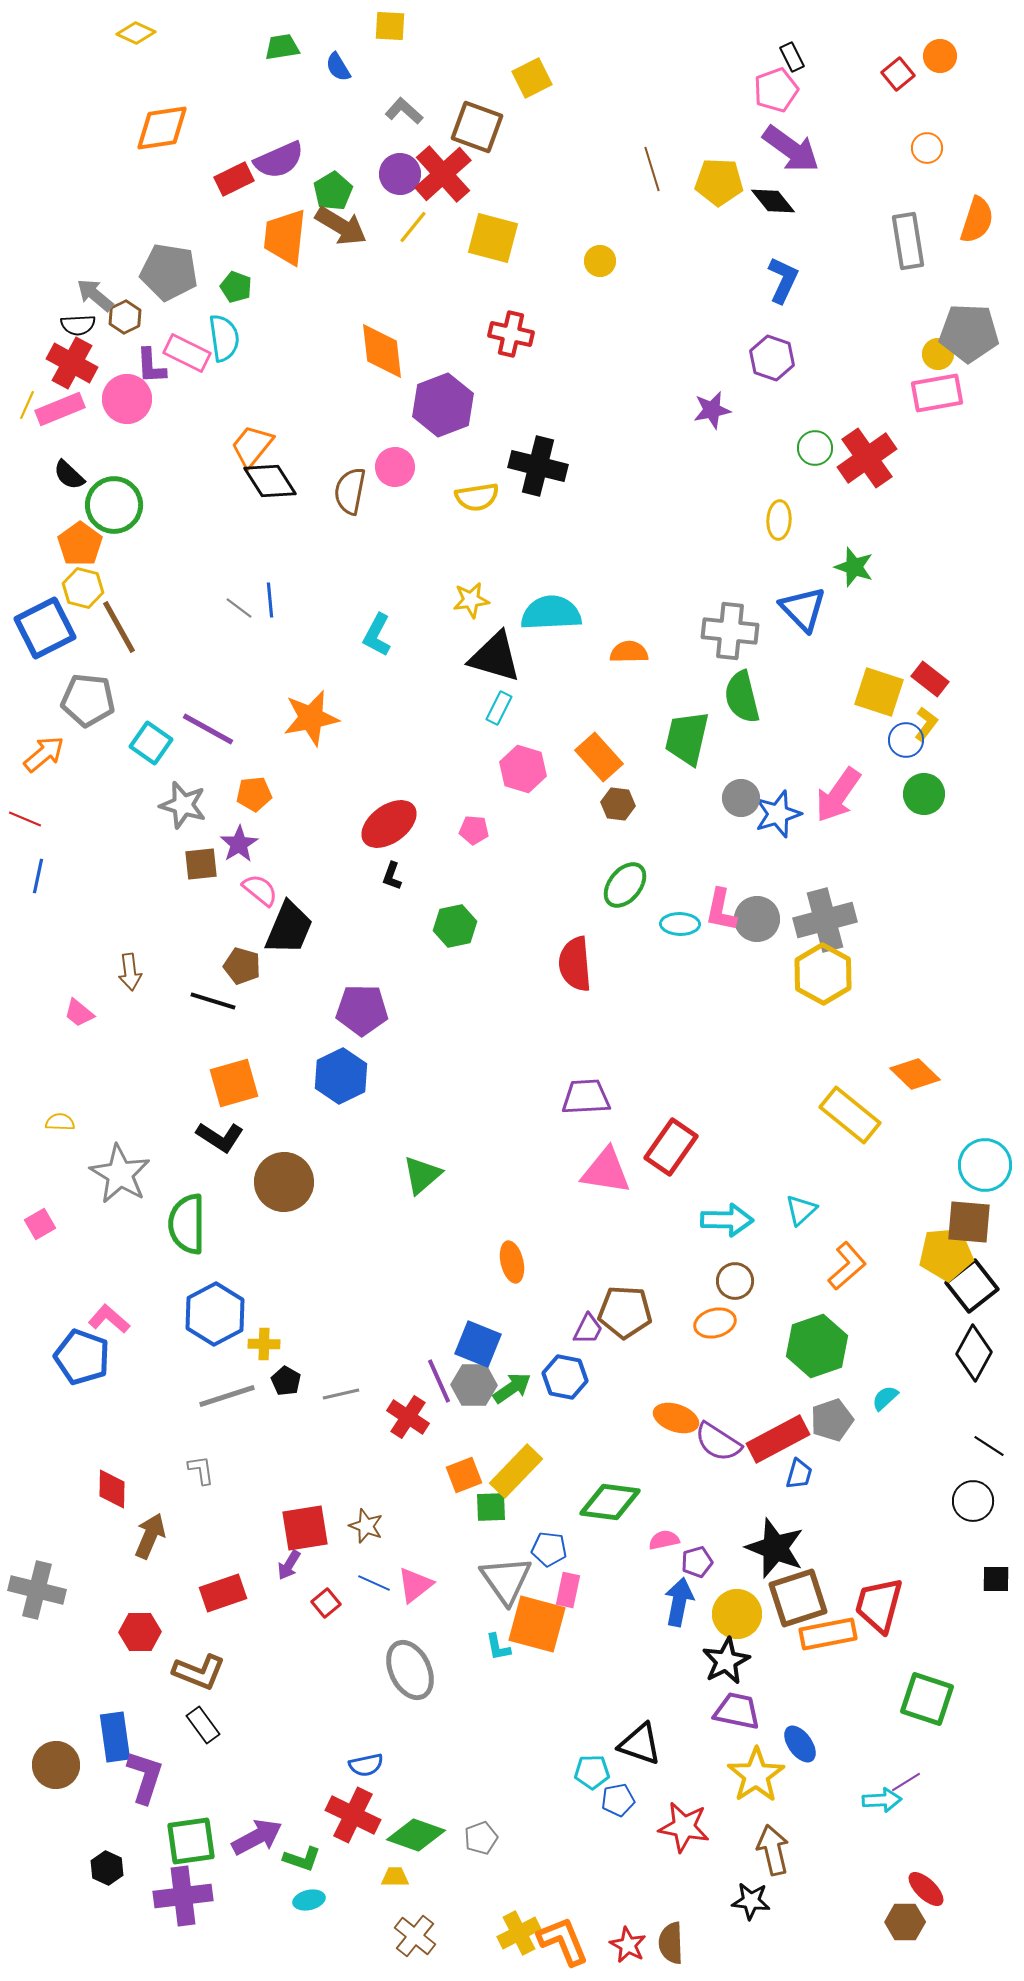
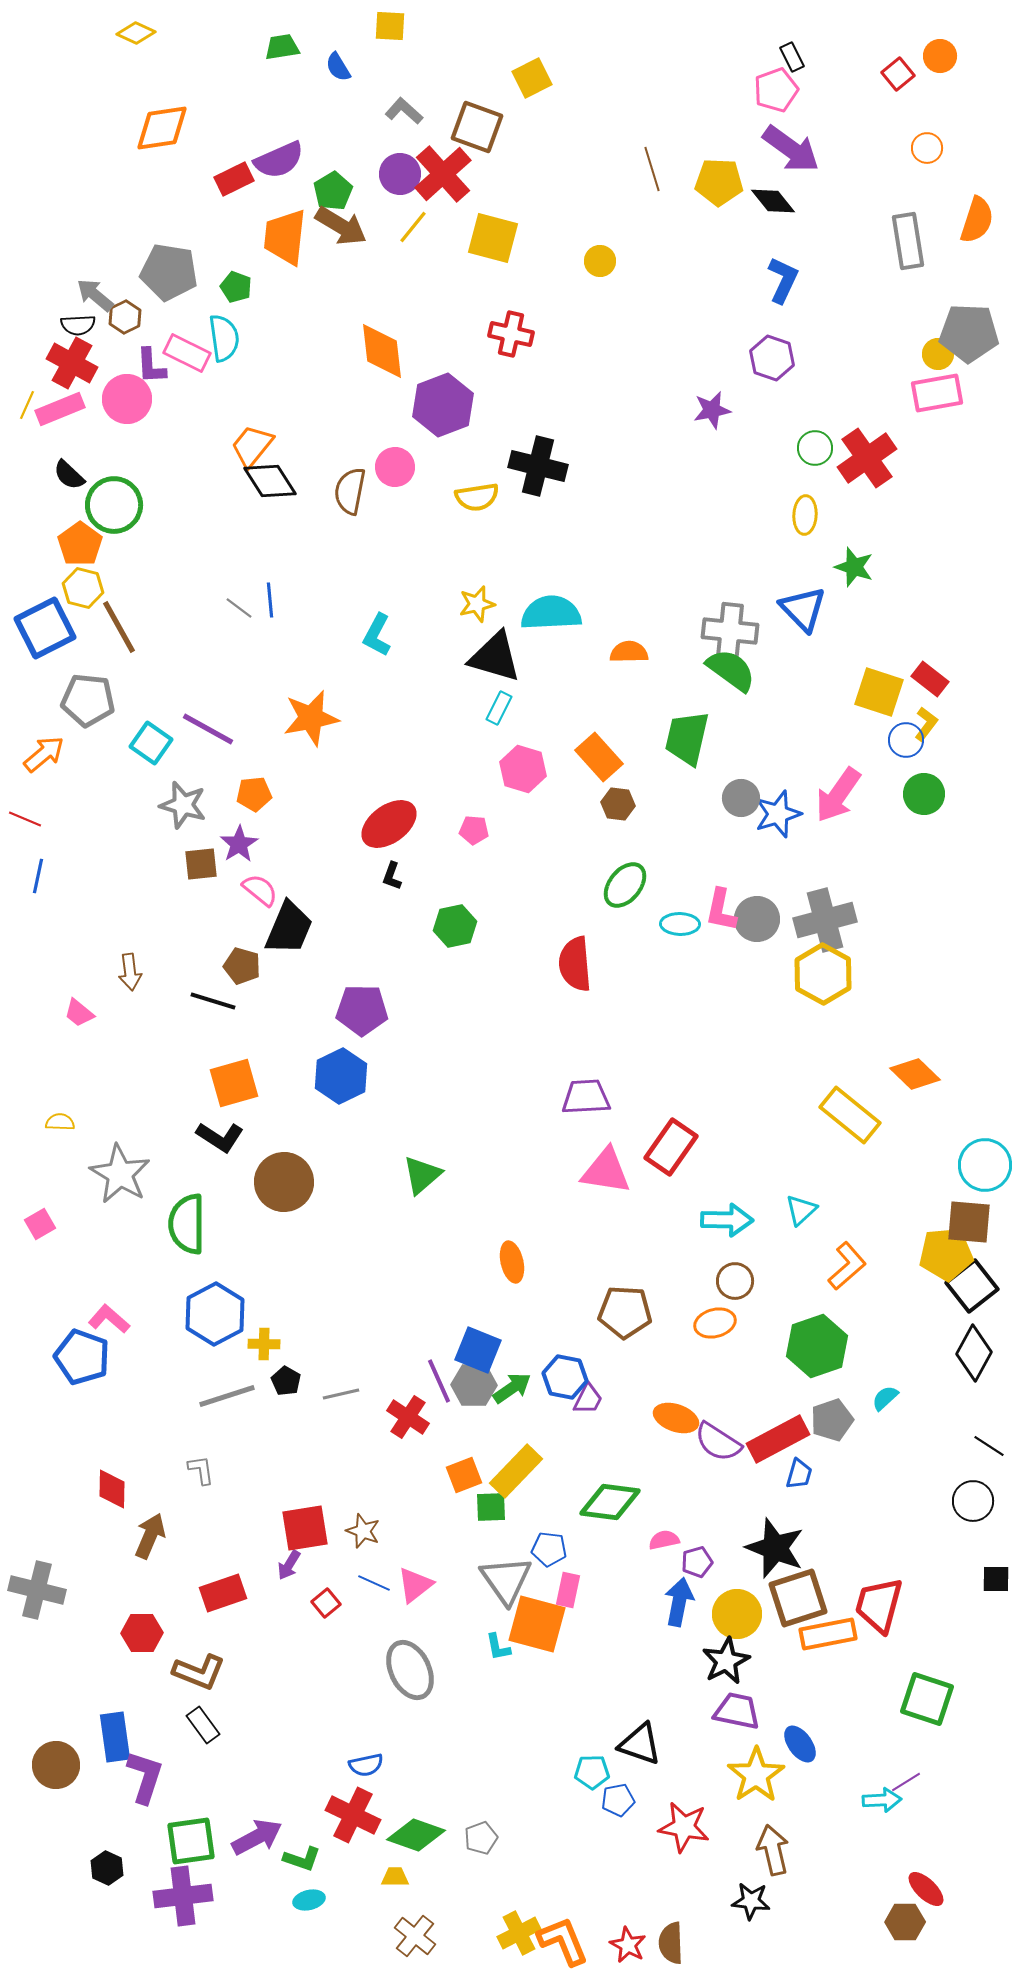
yellow ellipse at (779, 520): moved 26 px right, 5 px up
yellow star at (471, 600): moved 6 px right, 4 px down; rotated 6 degrees counterclockwise
green semicircle at (742, 697): moved 11 px left, 27 px up; rotated 140 degrees clockwise
purple trapezoid at (588, 1329): moved 70 px down
blue square at (478, 1344): moved 6 px down
brown star at (366, 1526): moved 3 px left, 5 px down
red hexagon at (140, 1632): moved 2 px right, 1 px down
